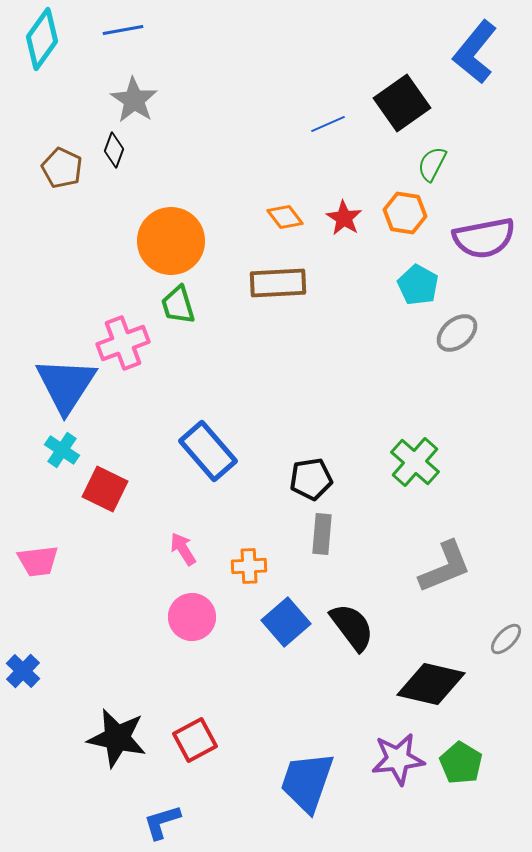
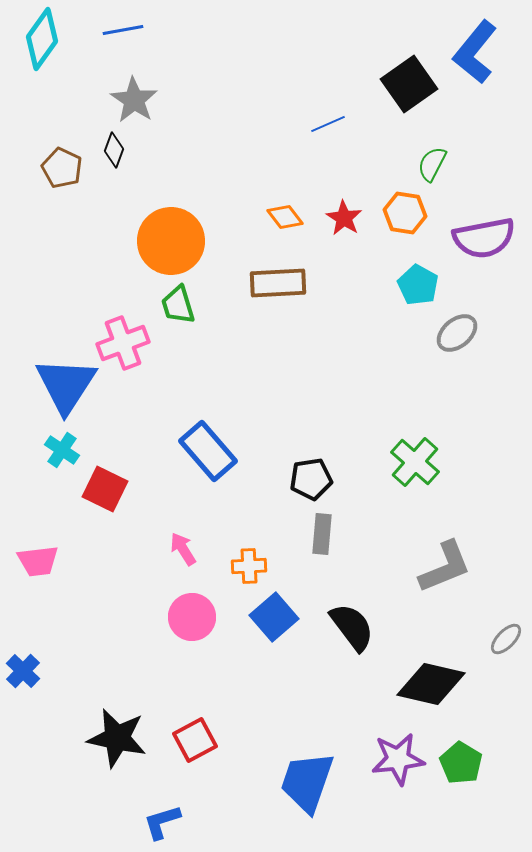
black square at (402, 103): moved 7 px right, 19 px up
blue square at (286, 622): moved 12 px left, 5 px up
